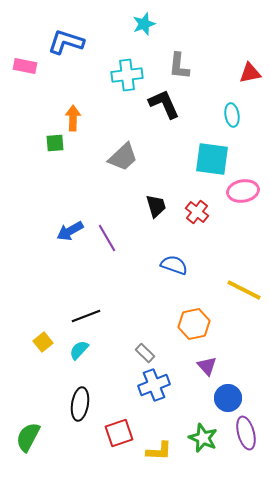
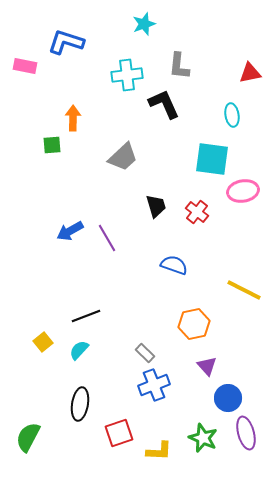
green square: moved 3 px left, 2 px down
